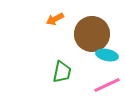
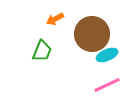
cyan ellipse: rotated 35 degrees counterclockwise
green trapezoid: moved 20 px left, 21 px up; rotated 10 degrees clockwise
